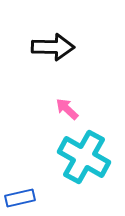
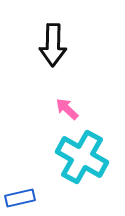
black arrow: moved 2 px up; rotated 90 degrees clockwise
cyan cross: moved 2 px left
